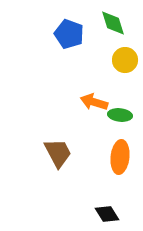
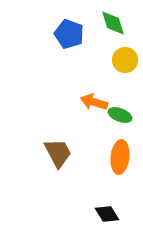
green ellipse: rotated 15 degrees clockwise
